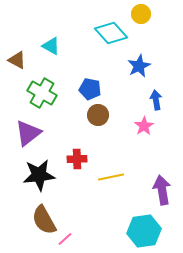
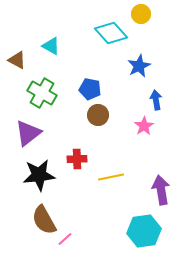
purple arrow: moved 1 px left
